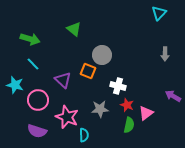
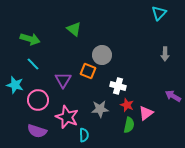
purple triangle: rotated 18 degrees clockwise
